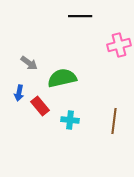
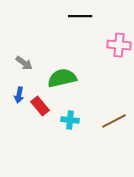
pink cross: rotated 20 degrees clockwise
gray arrow: moved 5 px left
blue arrow: moved 2 px down
brown line: rotated 55 degrees clockwise
